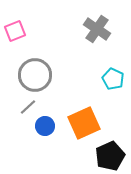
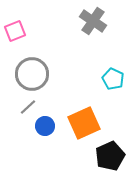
gray cross: moved 4 px left, 8 px up
gray circle: moved 3 px left, 1 px up
